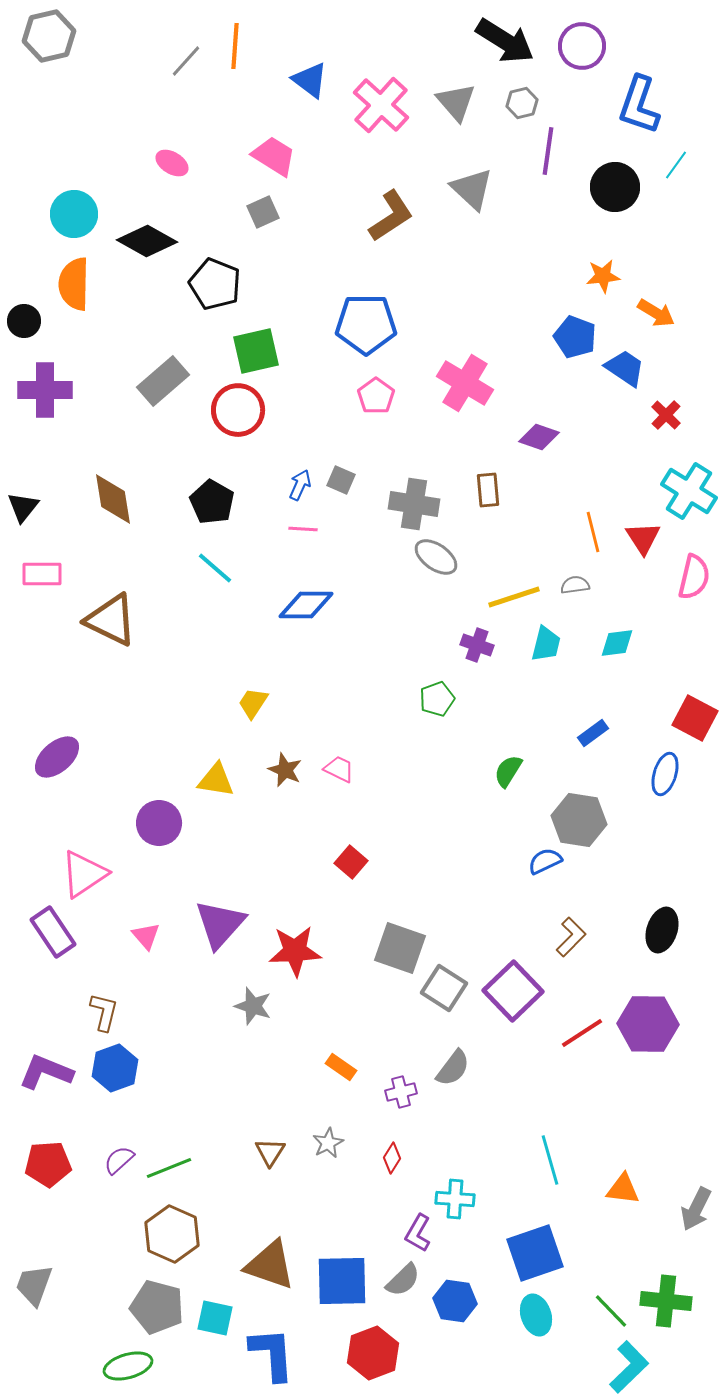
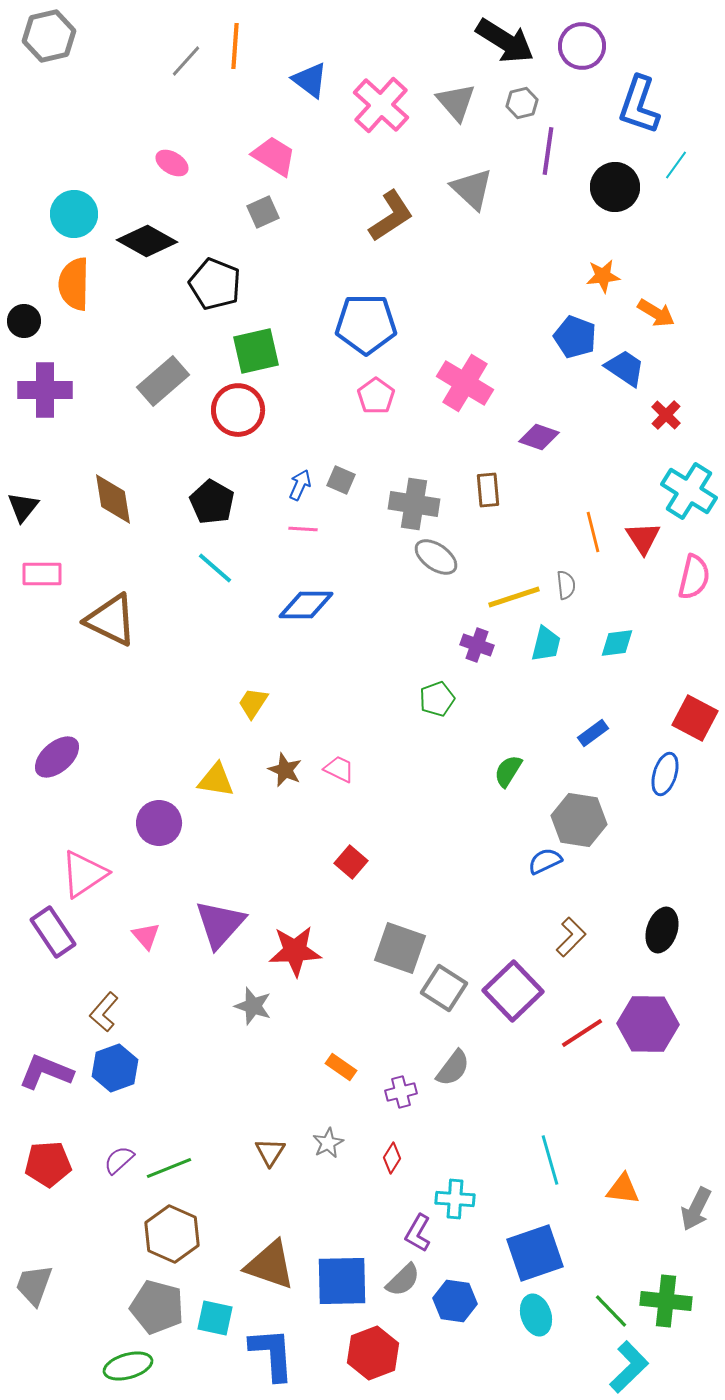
gray semicircle at (575, 585): moved 9 px left; rotated 92 degrees clockwise
brown L-shape at (104, 1012): rotated 153 degrees counterclockwise
